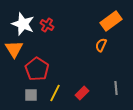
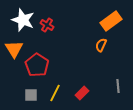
white star: moved 4 px up
red pentagon: moved 4 px up
gray line: moved 2 px right, 2 px up
